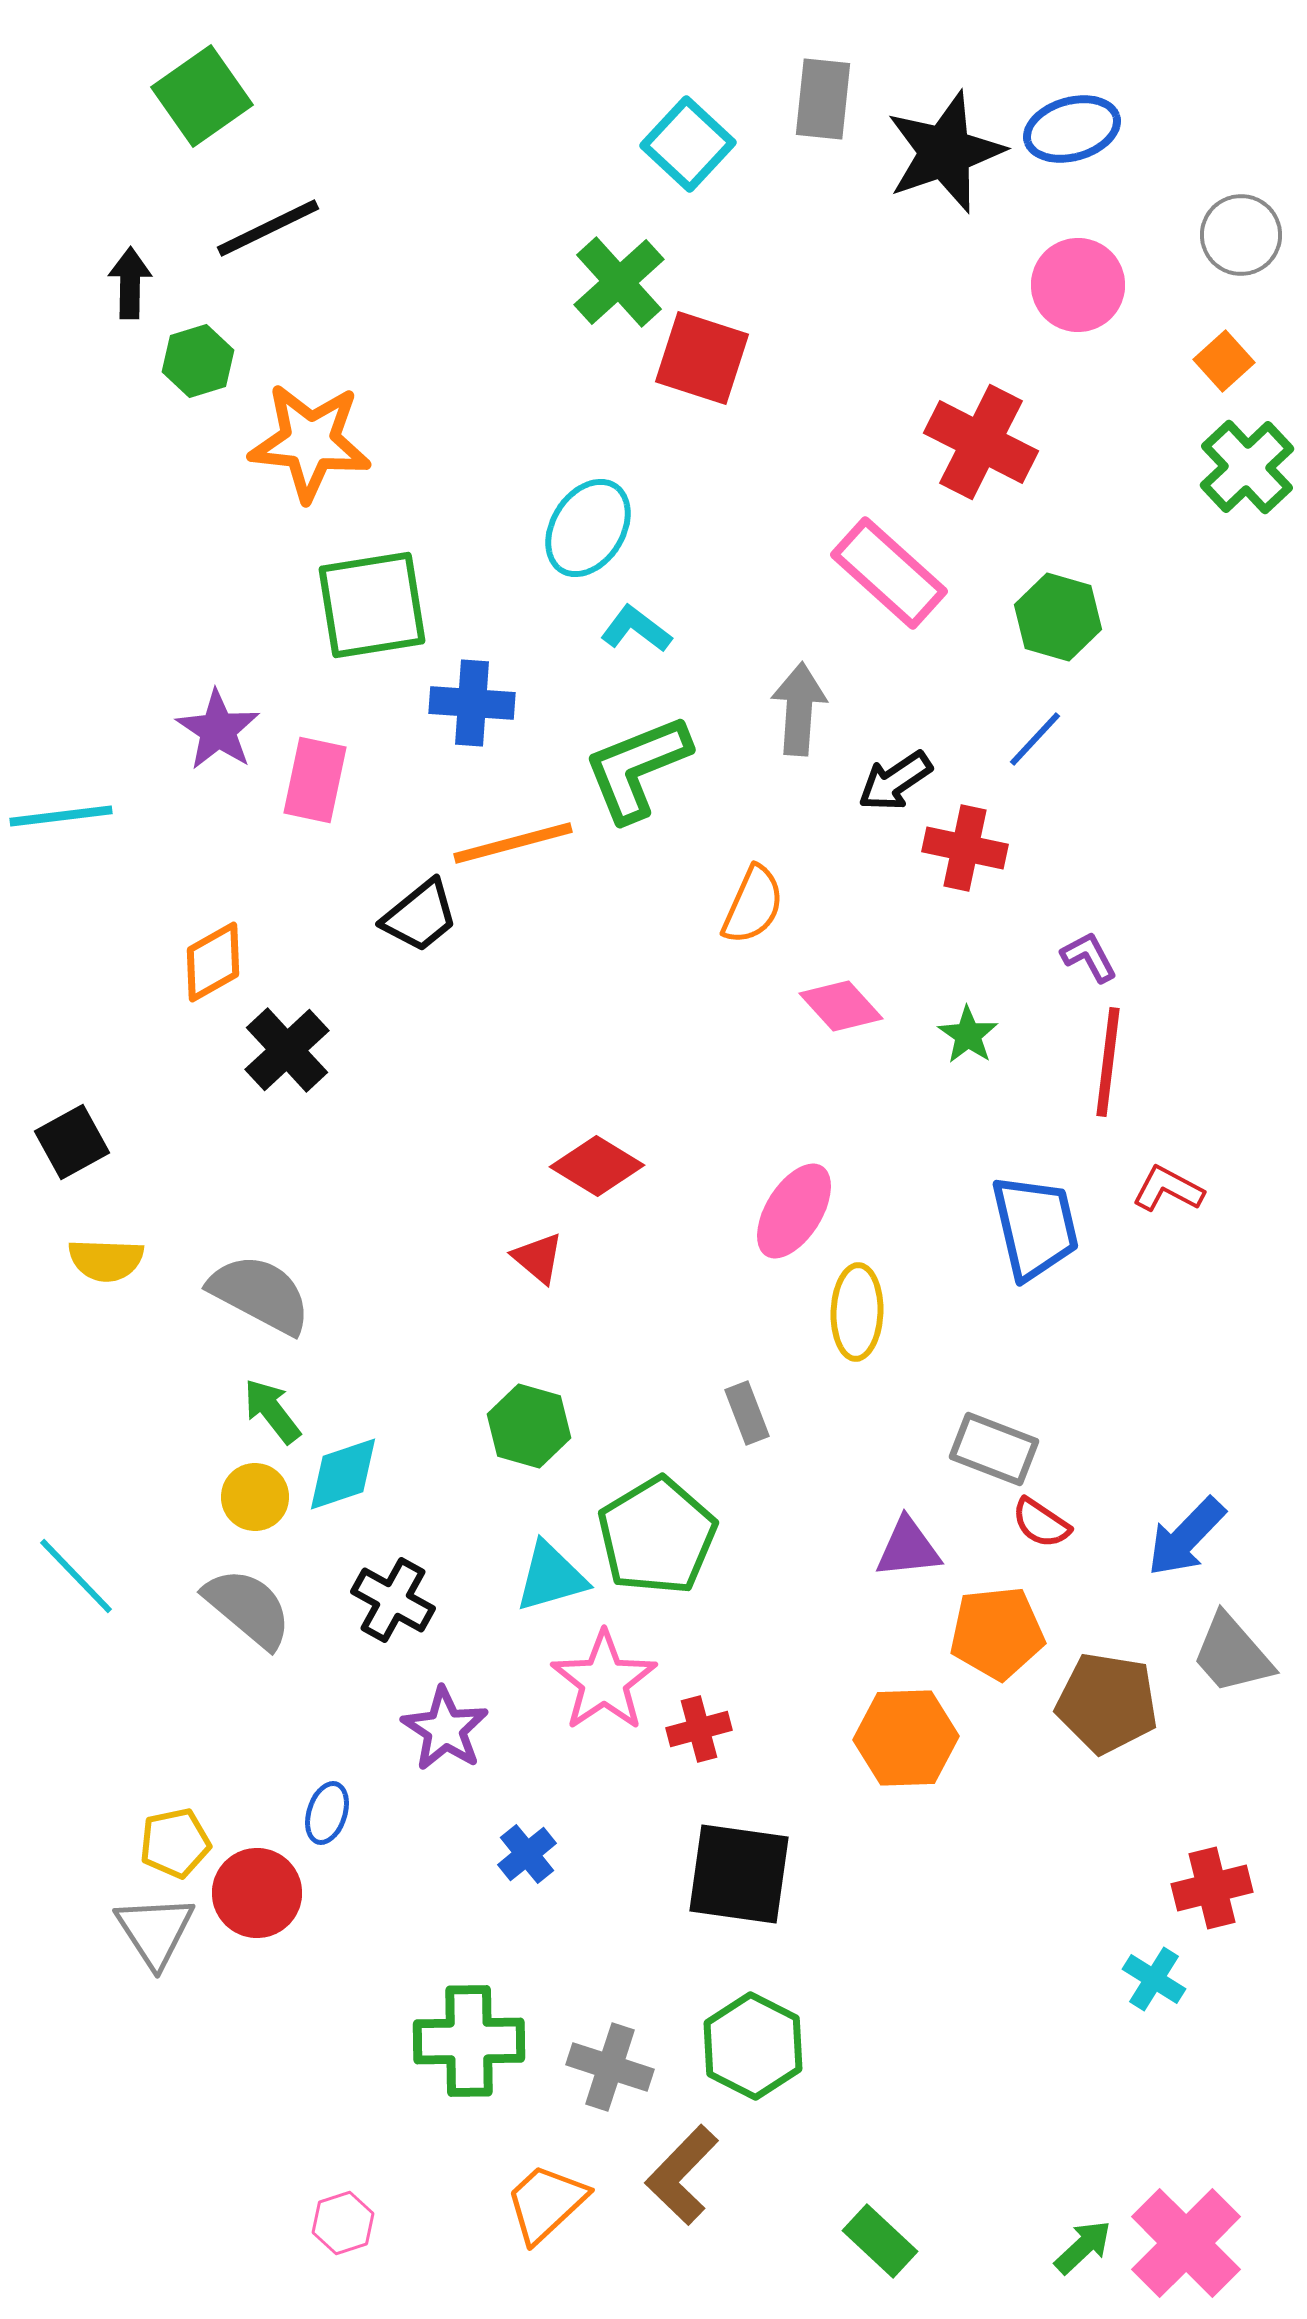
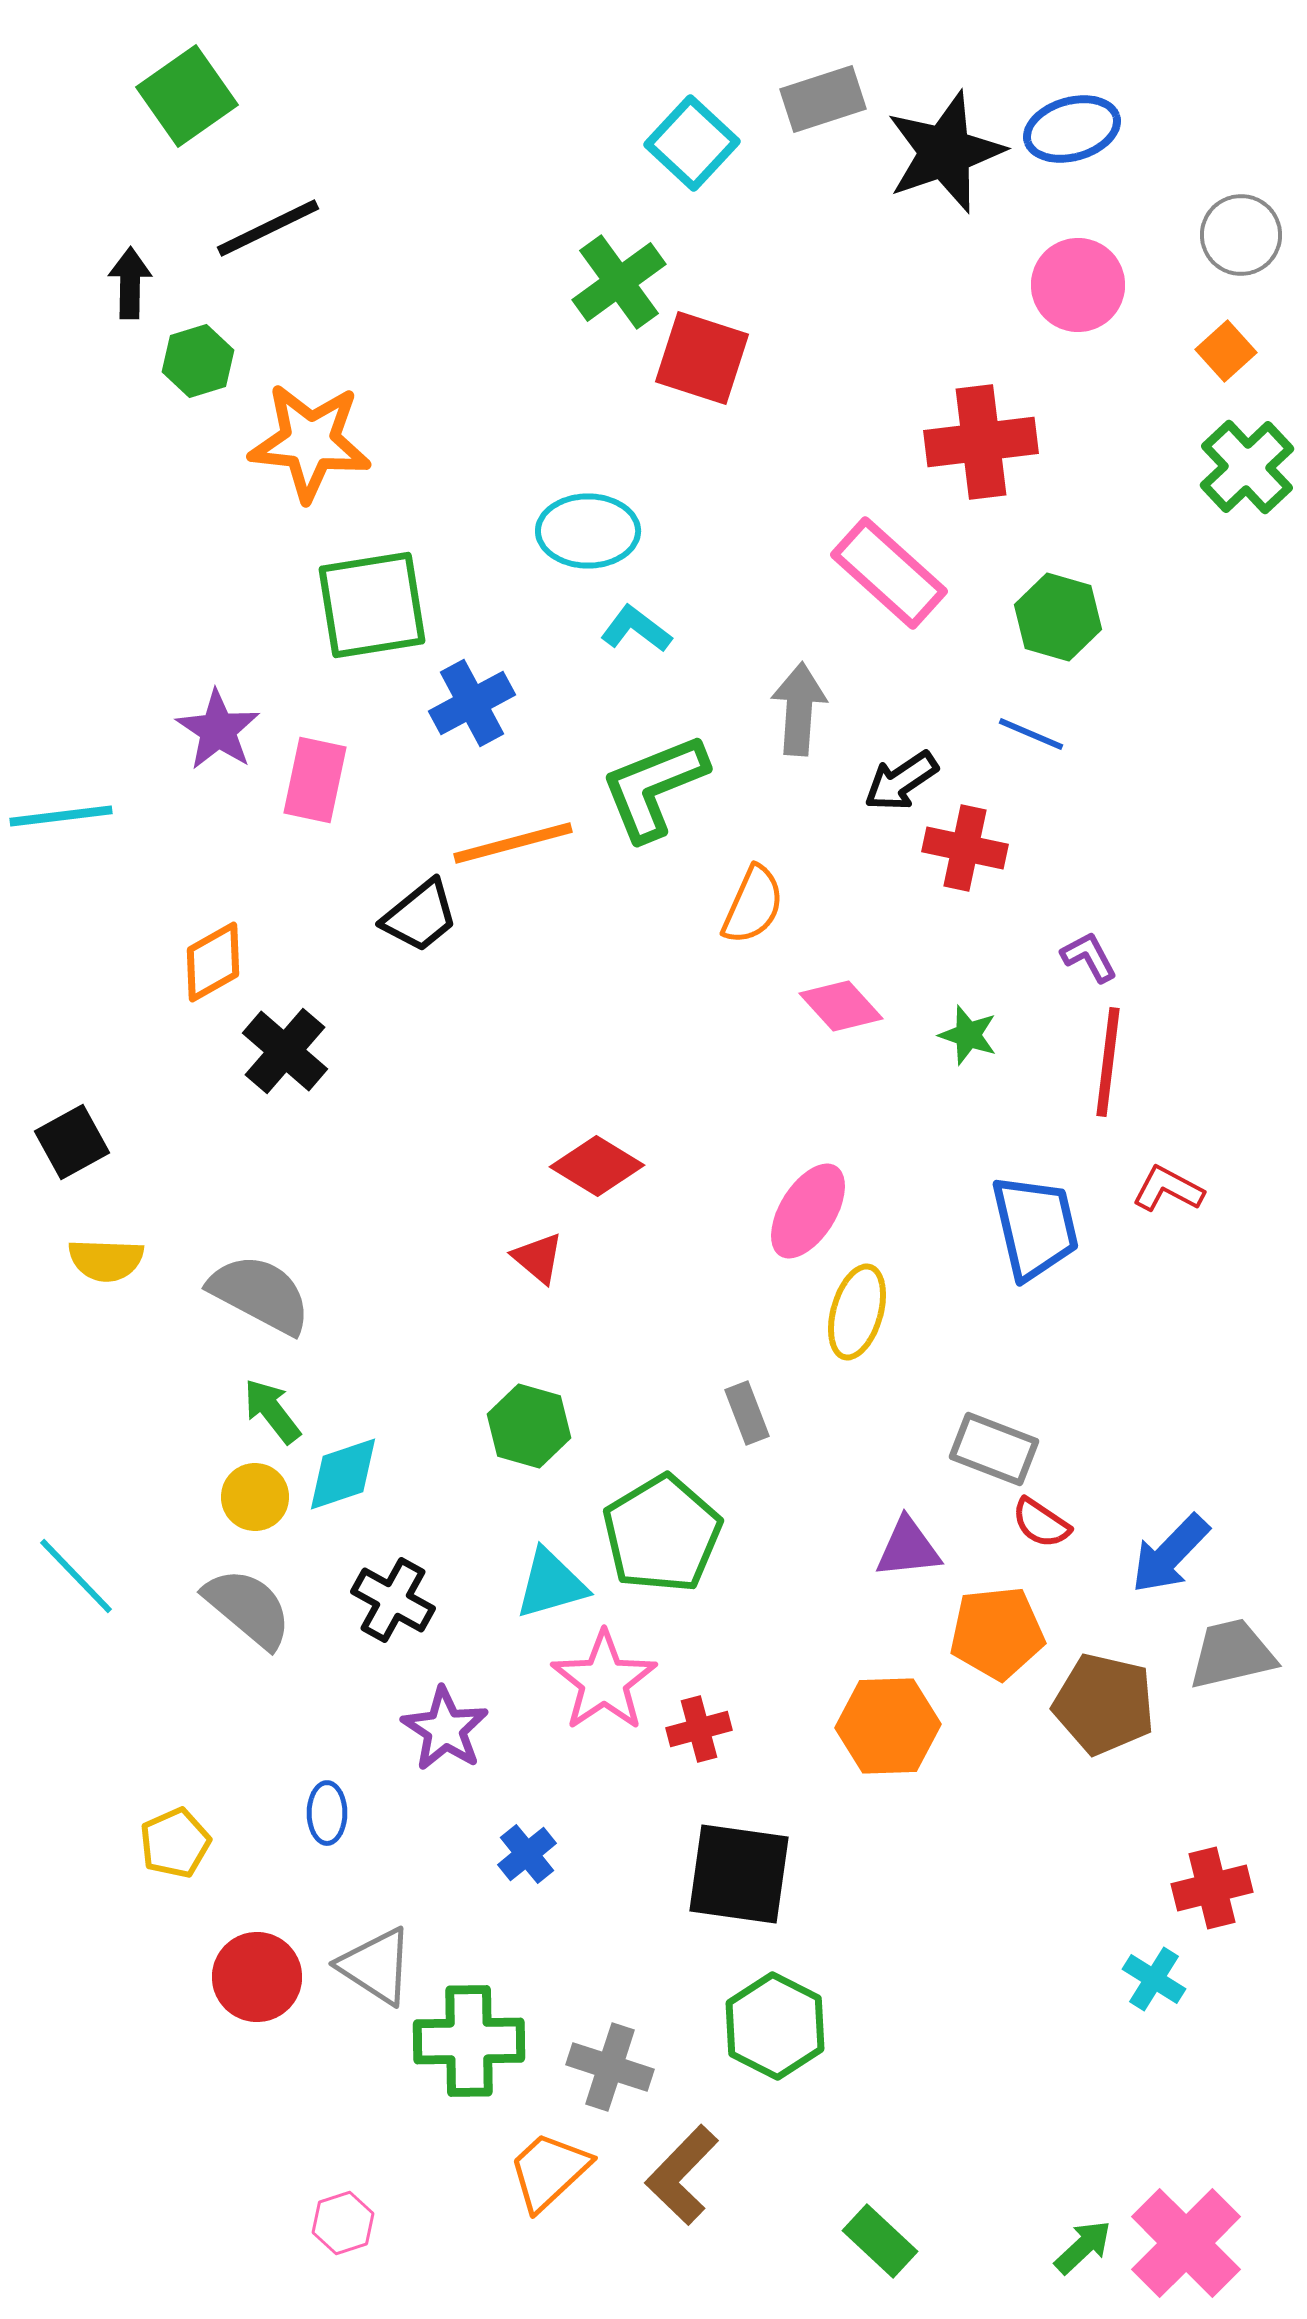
green square at (202, 96): moved 15 px left
gray rectangle at (823, 99): rotated 66 degrees clockwise
cyan square at (688, 144): moved 4 px right, 1 px up
green cross at (619, 282): rotated 6 degrees clockwise
orange square at (1224, 361): moved 2 px right, 10 px up
red cross at (981, 442): rotated 34 degrees counterclockwise
cyan ellipse at (588, 528): moved 3 px down; rotated 58 degrees clockwise
blue cross at (472, 703): rotated 32 degrees counterclockwise
blue line at (1035, 739): moved 4 px left, 5 px up; rotated 70 degrees clockwise
green L-shape at (637, 768): moved 17 px right, 19 px down
black arrow at (895, 781): moved 6 px right
green star at (968, 1035): rotated 16 degrees counterclockwise
black cross at (287, 1050): moved 2 px left, 1 px down; rotated 6 degrees counterclockwise
pink ellipse at (794, 1211): moved 14 px right
yellow ellipse at (857, 1312): rotated 14 degrees clockwise
green pentagon at (657, 1536): moved 5 px right, 2 px up
blue arrow at (1186, 1537): moved 16 px left, 17 px down
cyan triangle at (551, 1577): moved 7 px down
gray trapezoid at (1232, 1654): rotated 118 degrees clockwise
brown pentagon at (1107, 1703): moved 3 px left, 1 px down; rotated 4 degrees clockwise
orange hexagon at (906, 1738): moved 18 px left, 12 px up
blue ellipse at (327, 1813): rotated 18 degrees counterclockwise
yellow pentagon at (175, 1843): rotated 12 degrees counterclockwise
red circle at (257, 1893): moved 84 px down
gray triangle at (155, 1931): moved 221 px right, 35 px down; rotated 24 degrees counterclockwise
green hexagon at (753, 2046): moved 22 px right, 20 px up
orange trapezoid at (546, 2203): moved 3 px right, 32 px up
